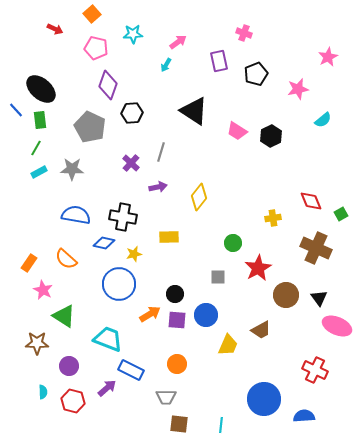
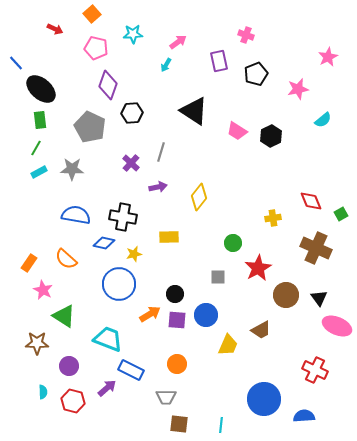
pink cross at (244, 33): moved 2 px right, 2 px down
blue line at (16, 110): moved 47 px up
